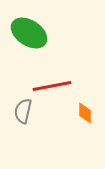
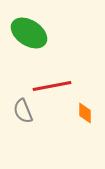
gray semicircle: rotated 35 degrees counterclockwise
